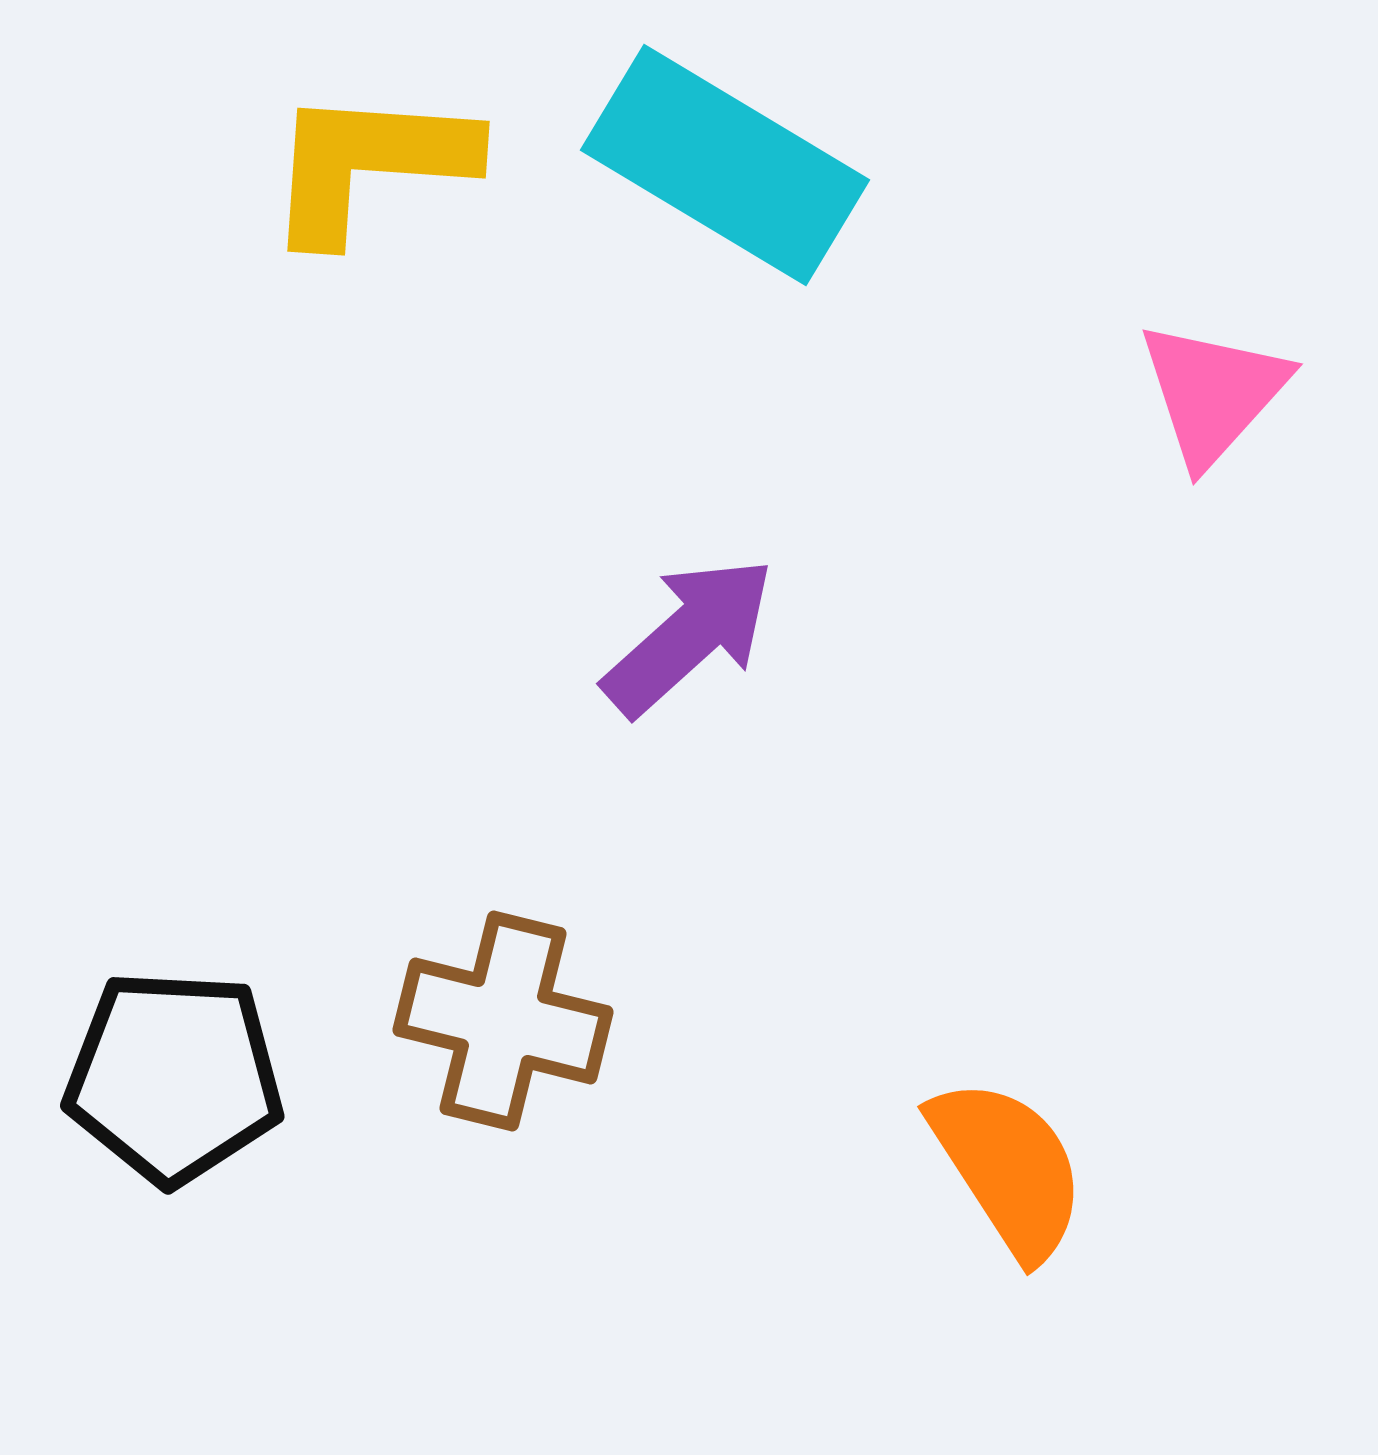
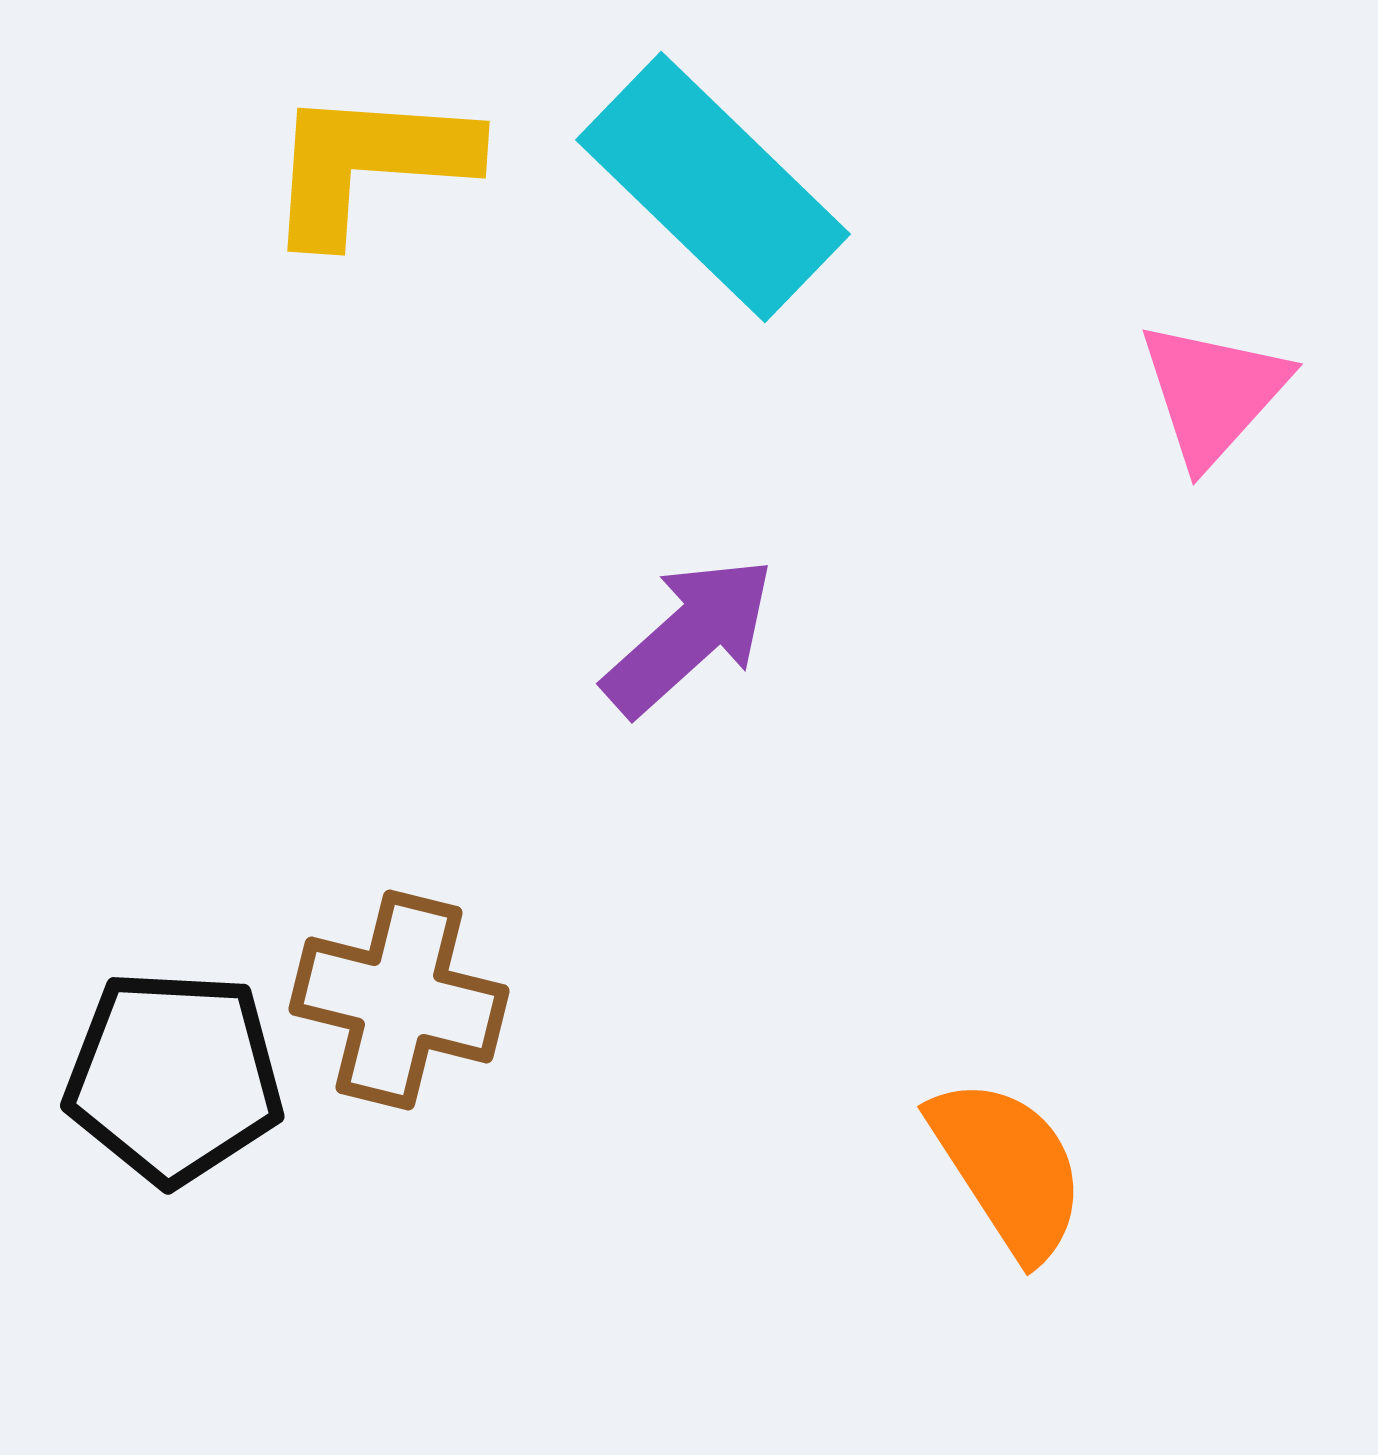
cyan rectangle: moved 12 px left, 22 px down; rotated 13 degrees clockwise
brown cross: moved 104 px left, 21 px up
